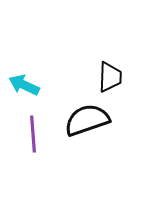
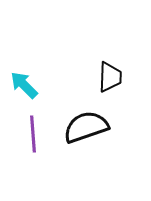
cyan arrow: rotated 20 degrees clockwise
black semicircle: moved 1 px left, 7 px down
